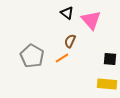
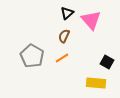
black triangle: rotated 40 degrees clockwise
brown semicircle: moved 6 px left, 5 px up
black square: moved 3 px left, 3 px down; rotated 24 degrees clockwise
yellow rectangle: moved 11 px left, 1 px up
